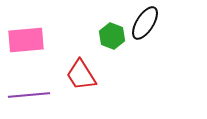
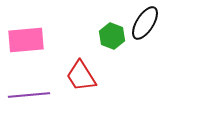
red trapezoid: moved 1 px down
